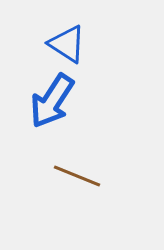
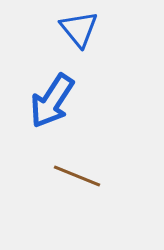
blue triangle: moved 12 px right, 15 px up; rotated 18 degrees clockwise
